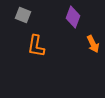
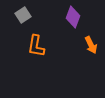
gray square: rotated 35 degrees clockwise
orange arrow: moved 2 px left, 1 px down
